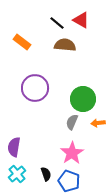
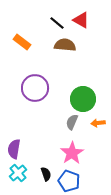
purple semicircle: moved 2 px down
cyan cross: moved 1 px right, 1 px up
